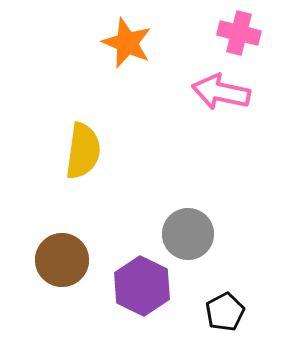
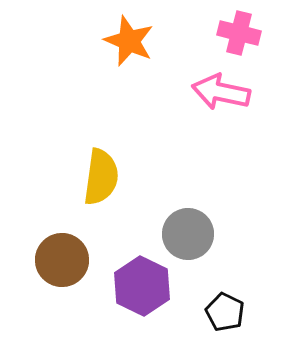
orange star: moved 2 px right, 2 px up
yellow semicircle: moved 18 px right, 26 px down
black pentagon: rotated 18 degrees counterclockwise
